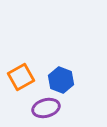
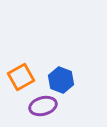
purple ellipse: moved 3 px left, 2 px up
